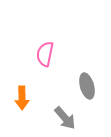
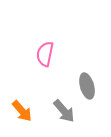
orange arrow: moved 13 px down; rotated 40 degrees counterclockwise
gray arrow: moved 1 px left, 7 px up
